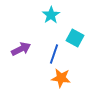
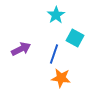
cyan star: moved 5 px right
